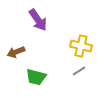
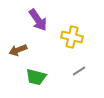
yellow cross: moved 9 px left, 9 px up
brown arrow: moved 2 px right, 2 px up
